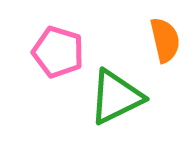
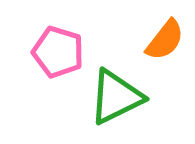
orange semicircle: rotated 51 degrees clockwise
